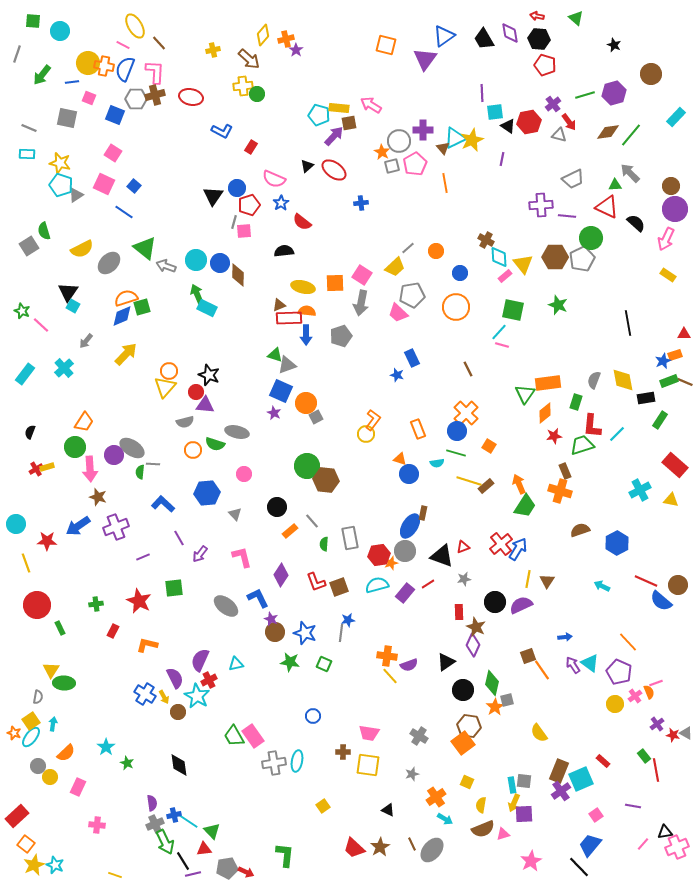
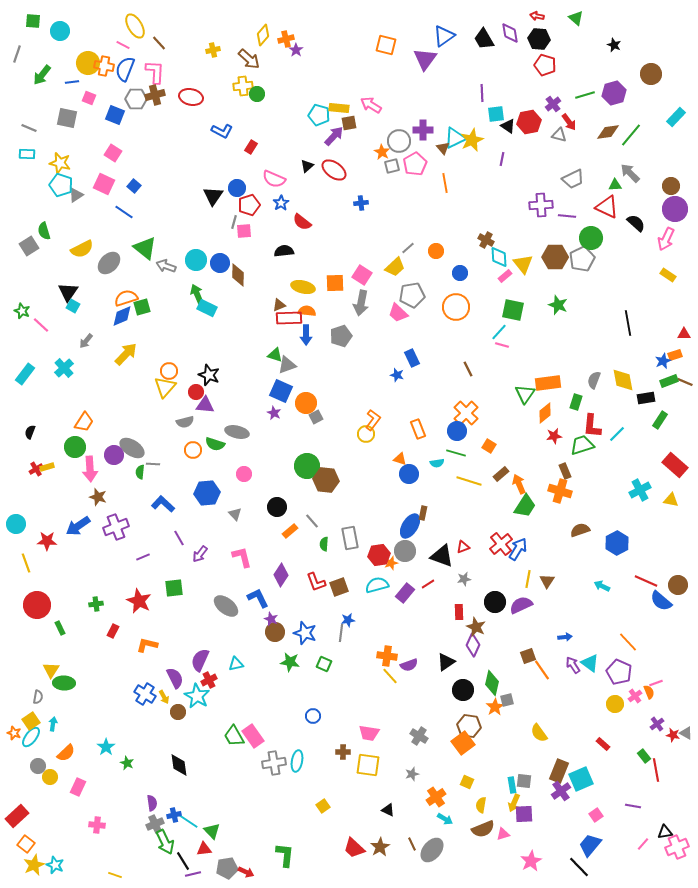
cyan square at (495, 112): moved 1 px right, 2 px down
brown rectangle at (486, 486): moved 15 px right, 12 px up
red rectangle at (603, 761): moved 17 px up
